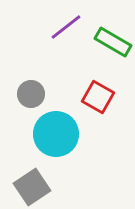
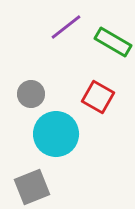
gray square: rotated 12 degrees clockwise
